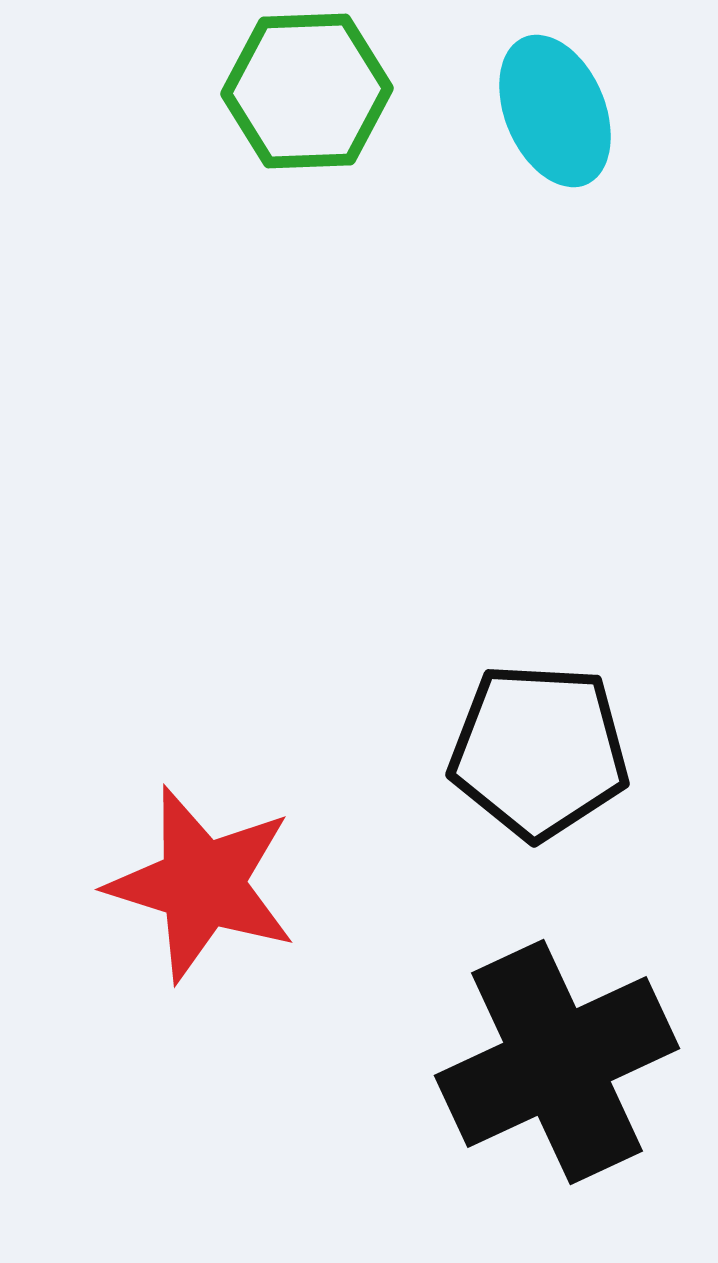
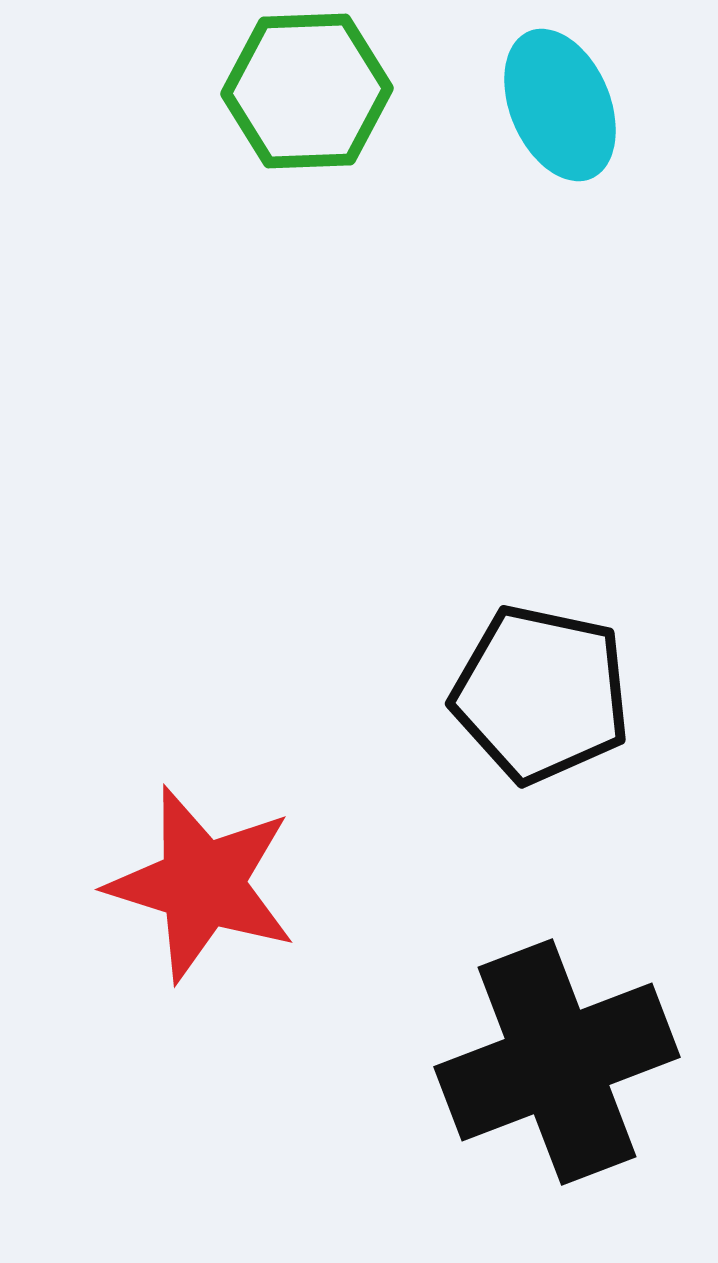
cyan ellipse: moved 5 px right, 6 px up
black pentagon: moved 2 px right, 57 px up; rotated 9 degrees clockwise
black cross: rotated 4 degrees clockwise
